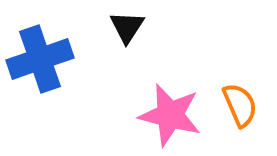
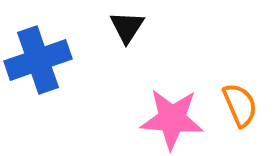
blue cross: moved 2 px left, 1 px down
pink star: moved 2 px right, 4 px down; rotated 10 degrees counterclockwise
